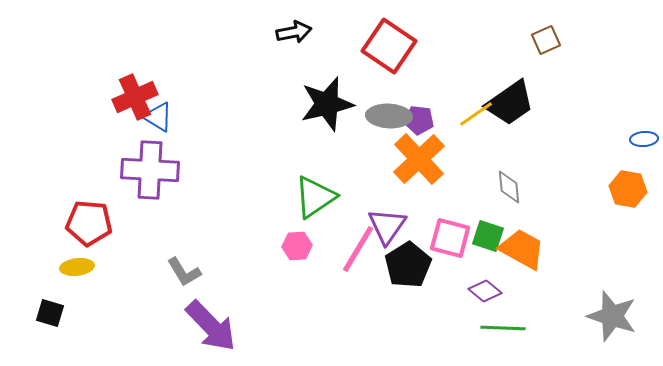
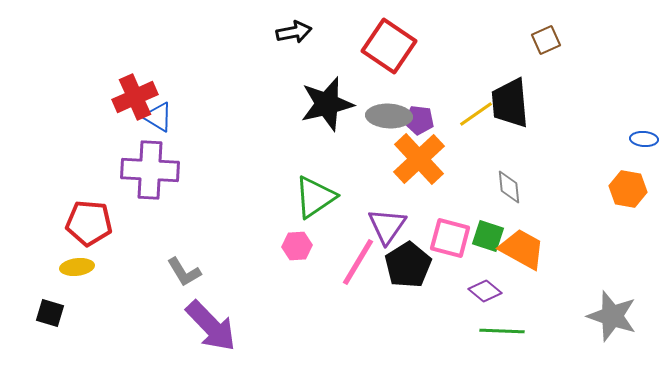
black trapezoid: rotated 120 degrees clockwise
blue ellipse: rotated 8 degrees clockwise
pink line: moved 13 px down
green line: moved 1 px left, 3 px down
